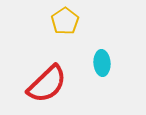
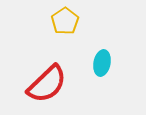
cyan ellipse: rotated 15 degrees clockwise
